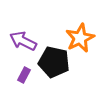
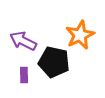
orange star: moved 3 px up
purple rectangle: rotated 28 degrees counterclockwise
